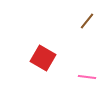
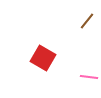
pink line: moved 2 px right
